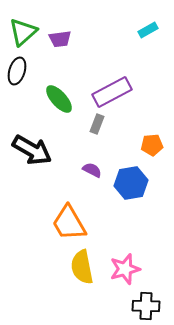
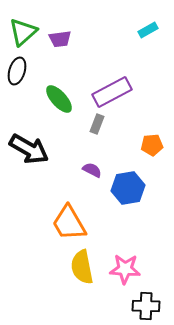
black arrow: moved 3 px left, 1 px up
blue hexagon: moved 3 px left, 5 px down
pink star: rotated 20 degrees clockwise
